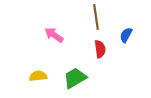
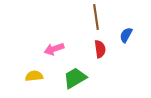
pink arrow: moved 14 px down; rotated 54 degrees counterclockwise
yellow semicircle: moved 4 px left
